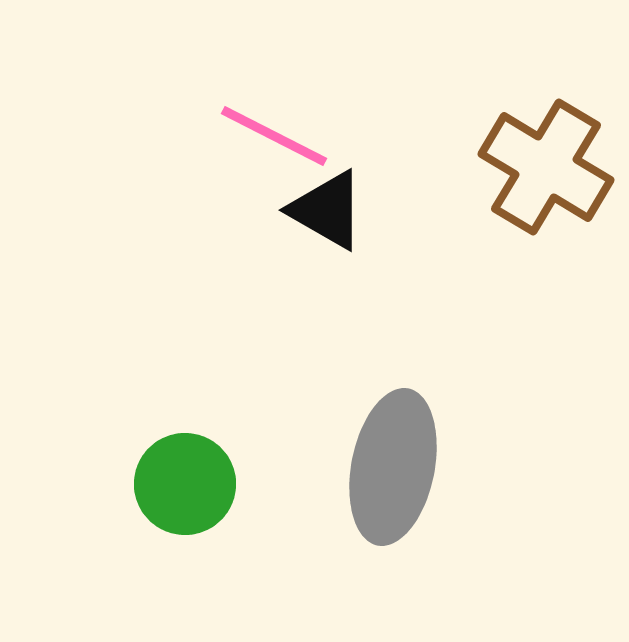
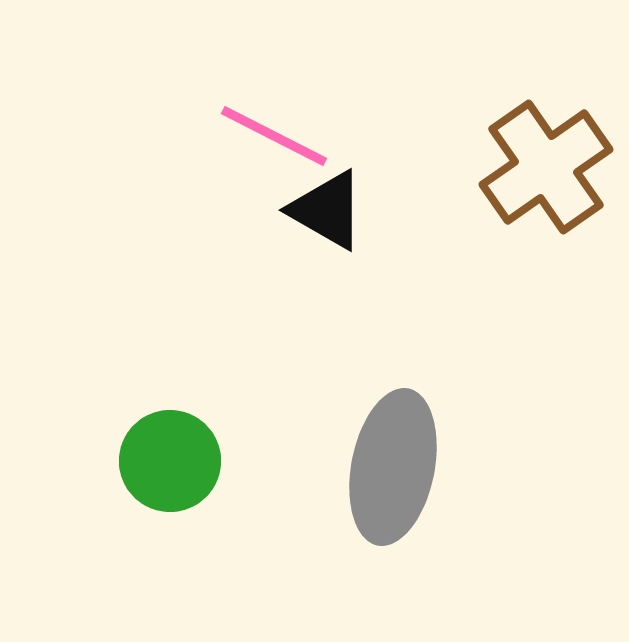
brown cross: rotated 24 degrees clockwise
green circle: moved 15 px left, 23 px up
